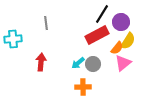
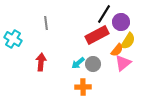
black line: moved 2 px right
cyan cross: rotated 36 degrees clockwise
orange semicircle: moved 2 px down
